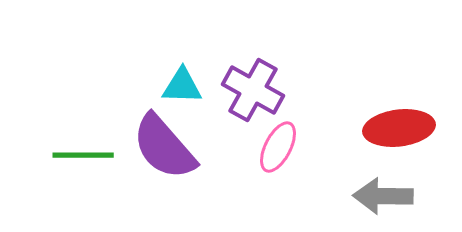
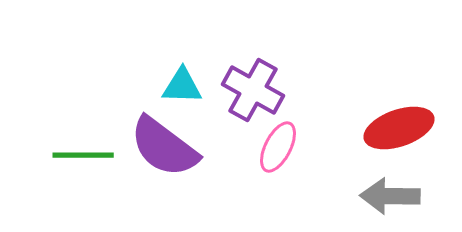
red ellipse: rotated 12 degrees counterclockwise
purple semicircle: rotated 12 degrees counterclockwise
gray arrow: moved 7 px right
